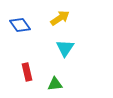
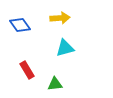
yellow arrow: rotated 30 degrees clockwise
cyan triangle: rotated 42 degrees clockwise
red rectangle: moved 2 px up; rotated 18 degrees counterclockwise
